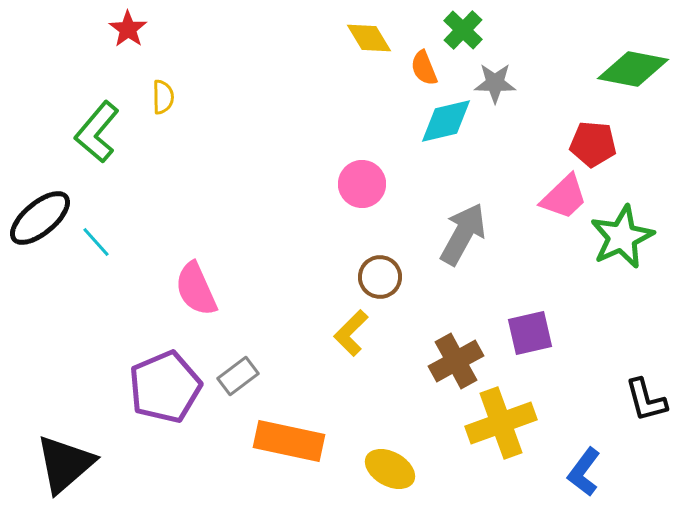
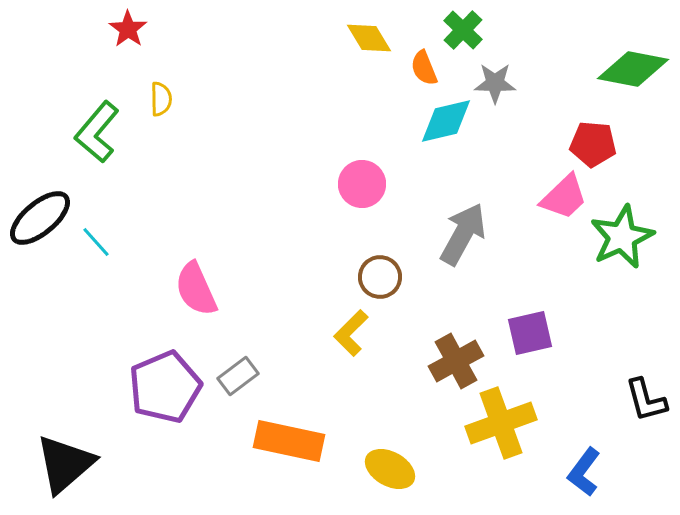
yellow semicircle: moved 2 px left, 2 px down
